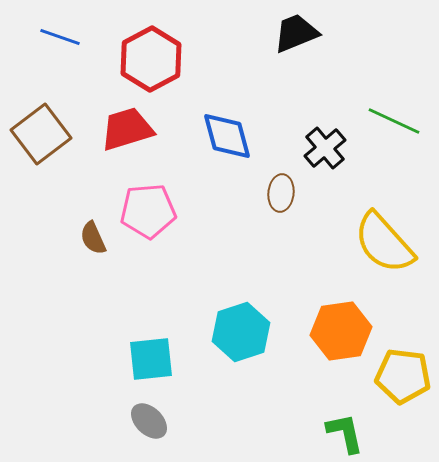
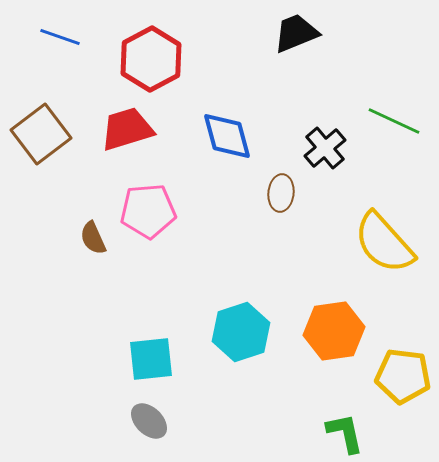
orange hexagon: moved 7 px left
